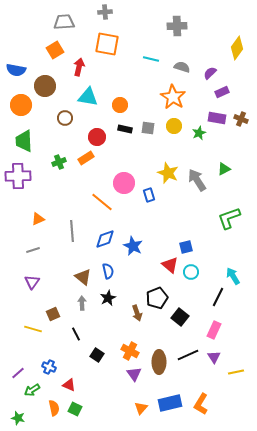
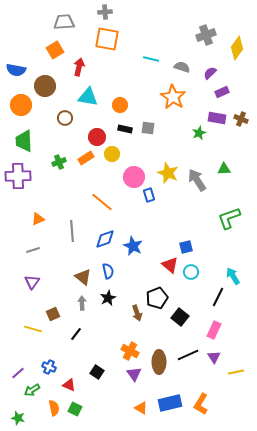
gray cross at (177, 26): moved 29 px right, 9 px down; rotated 18 degrees counterclockwise
orange square at (107, 44): moved 5 px up
yellow circle at (174, 126): moved 62 px left, 28 px down
green triangle at (224, 169): rotated 24 degrees clockwise
pink circle at (124, 183): moved 10 px right, 6 px up
black line at (76, 334): rotated 64 degrees clockwise
black square at (97, 355): moved 17 px down
orange triangle at (141, 408): rotated 40 degrees counterclockwise
